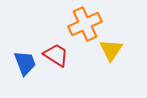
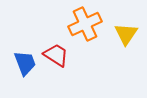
yellow triangle: moved 15 px right, 16 px up
